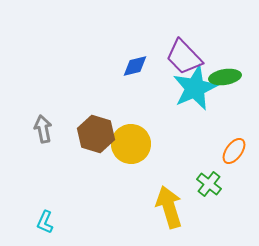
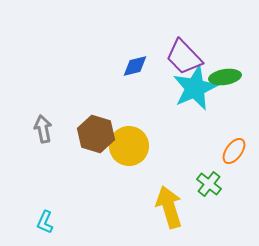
yellow circle: moved 2 px left, 2 px down
